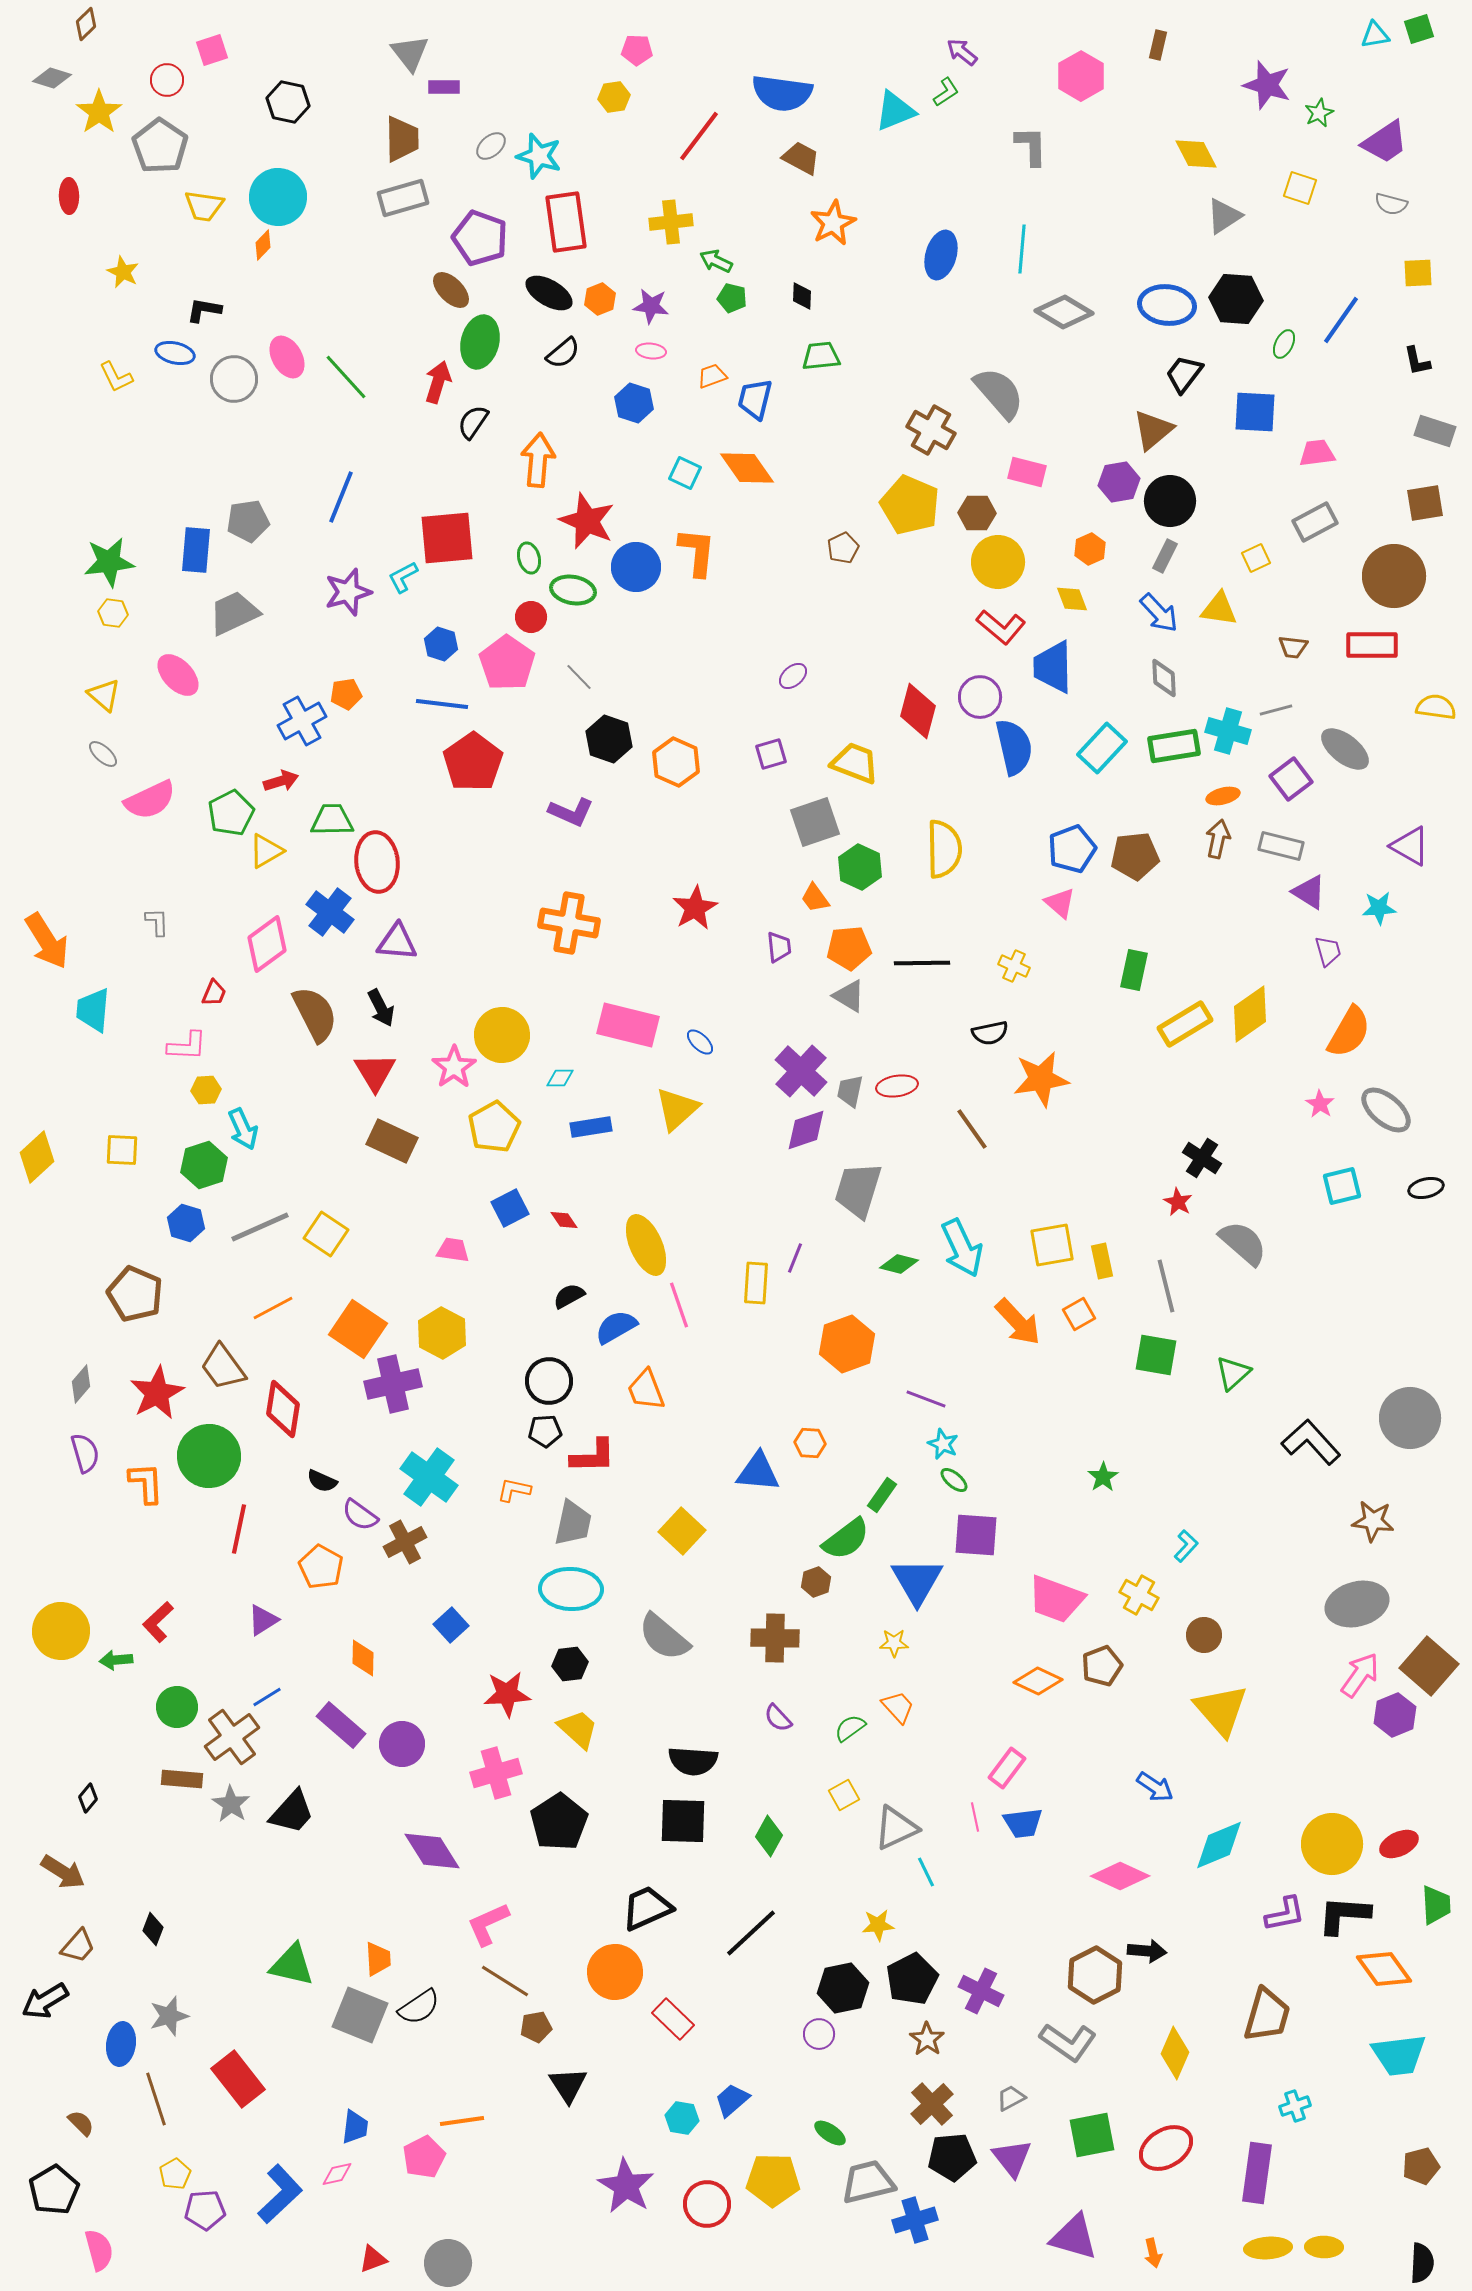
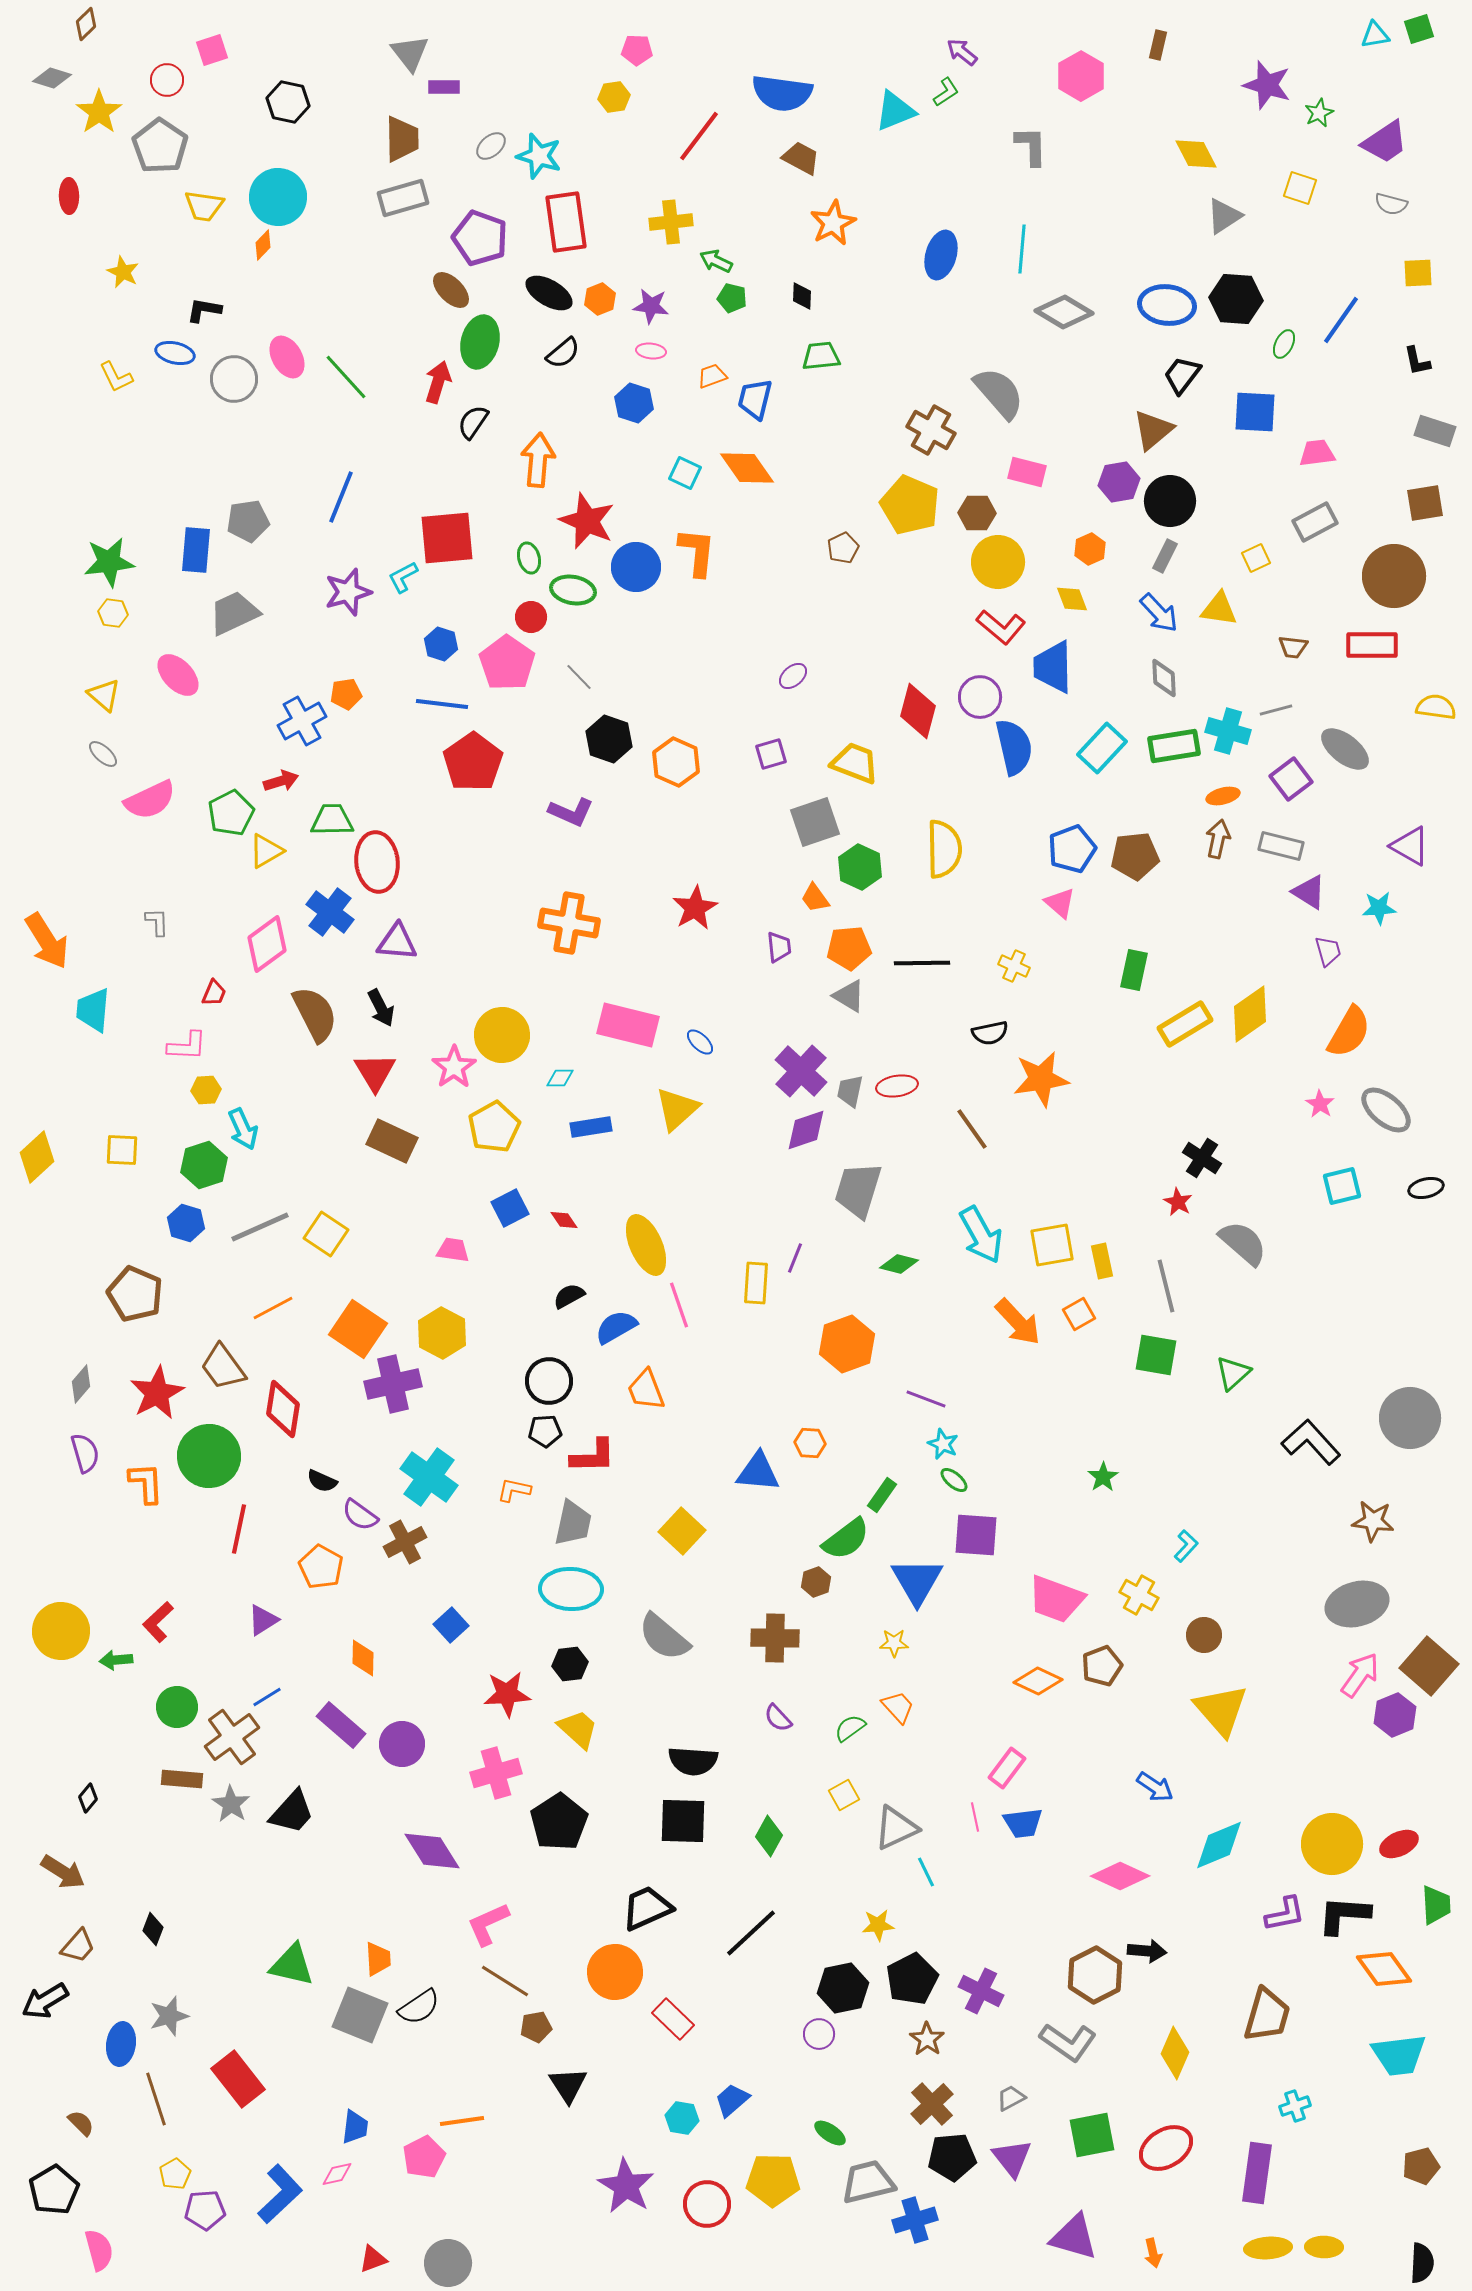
black trapezoid at (1184, 374): moved 2 px left, 1 px down
cyan arrow at (962, 1248): moved 19 px right, 13 px up; rotated 4 degrees counterclockwise
